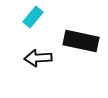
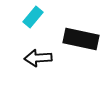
black rectangle: moved 2 px up
